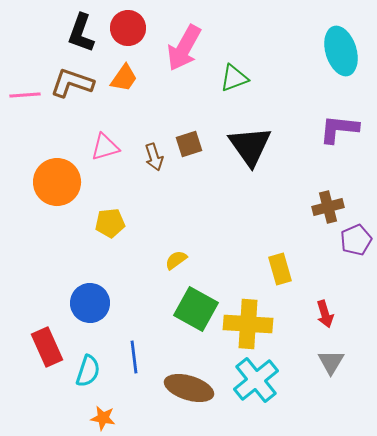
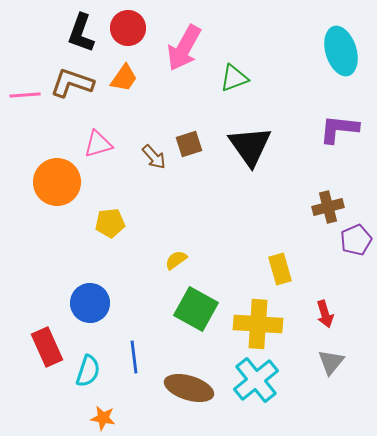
pink triangle: moved 7 px left, 3 px up
brown arrow: rotated 24 degrees counterclockwise
yellow cross: moved 10 px right
gray triangle: rotated 8 degrees clockwise
